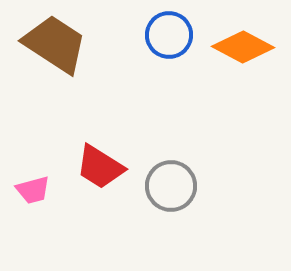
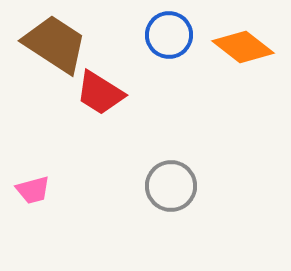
orange diamond: rotated 10 degrees clockwise
red trapezoid: moved 74 px up
